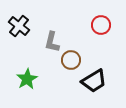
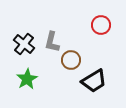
black cross: moved 5 px right, 18 px down
